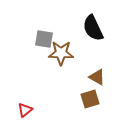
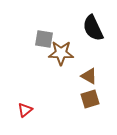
brown triangle: moved 8 px left, 1 px up
